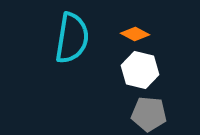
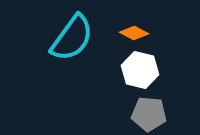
orange diamond: moved 1 px left, 1 px up
cyan semicircle: rotated 27 degrees clockwise
